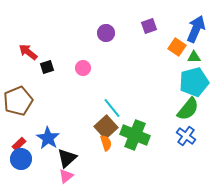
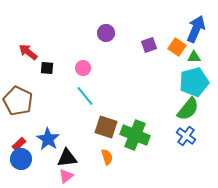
purple square: moved 19 px down
black square: moved 1 px down; rotated 24 degrees clockwise
brown pentagon: rotated 24 degrees counterclockwise
cyan line: moved 27 px left, 12 px up
brown square: rotated 30 degrees counterclockwise
blue star: moved 1 px down
orange semicircle: moved 1 px right, 14 px down
black triangle: rotated 35 degrees clockwise
